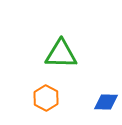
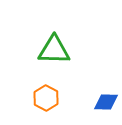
green triangle: moved 7 px left, 4 px up
